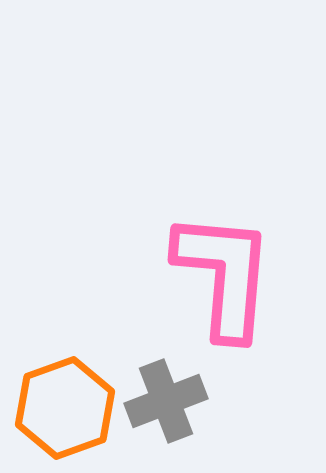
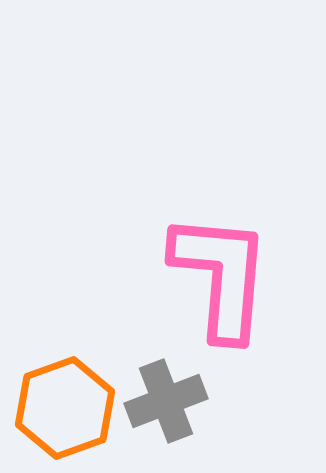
pink L-shape: moved 3 px left, 1 px down
